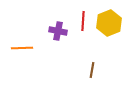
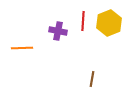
brown line: moved 9 px down
